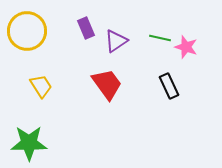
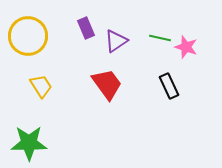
yellow circle: moved 1 px right, 5 px down
